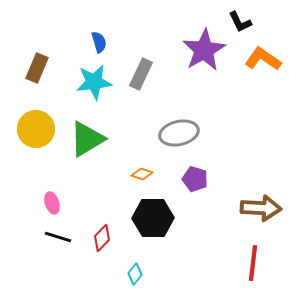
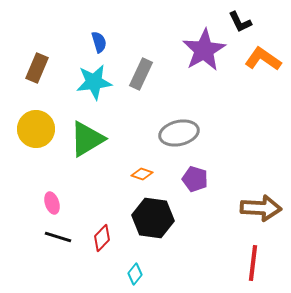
black hexagon: rotated 9 degrees clockwise
